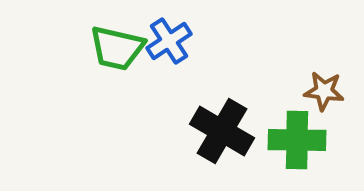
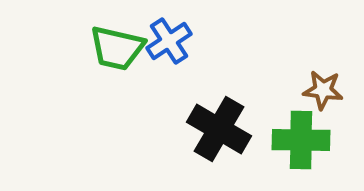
brown star: moved 1 px left, 1 px up
black cross: moved 3 px left, 2 px up
green cross: moved 4 px right
